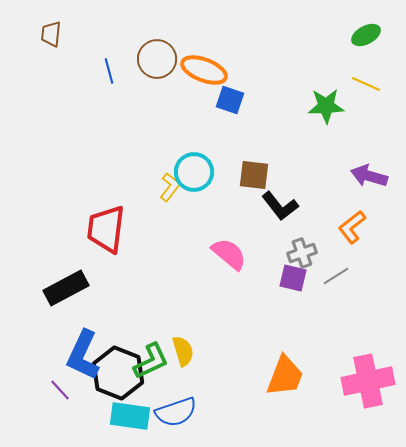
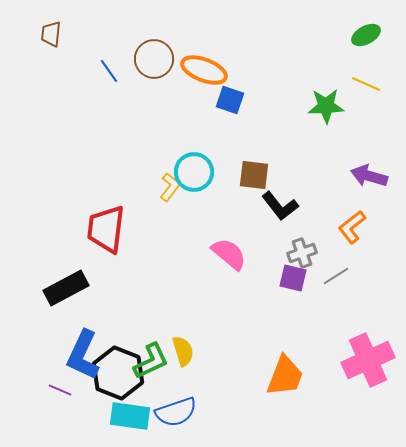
brown circle: moved 3 px left
blue line: rotated 20 degrees counterclockwise
pink cross: moved 21 px up; rotated 12 degrees counterclockwise
purple line: rotated 25 degrees counterclockwise
